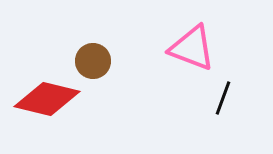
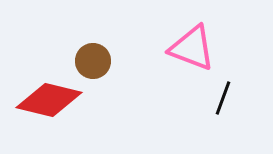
red diamond: moved 2 px right, 1 px down
